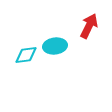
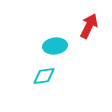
cyan diamond: moved 18 px right, 21 px down
